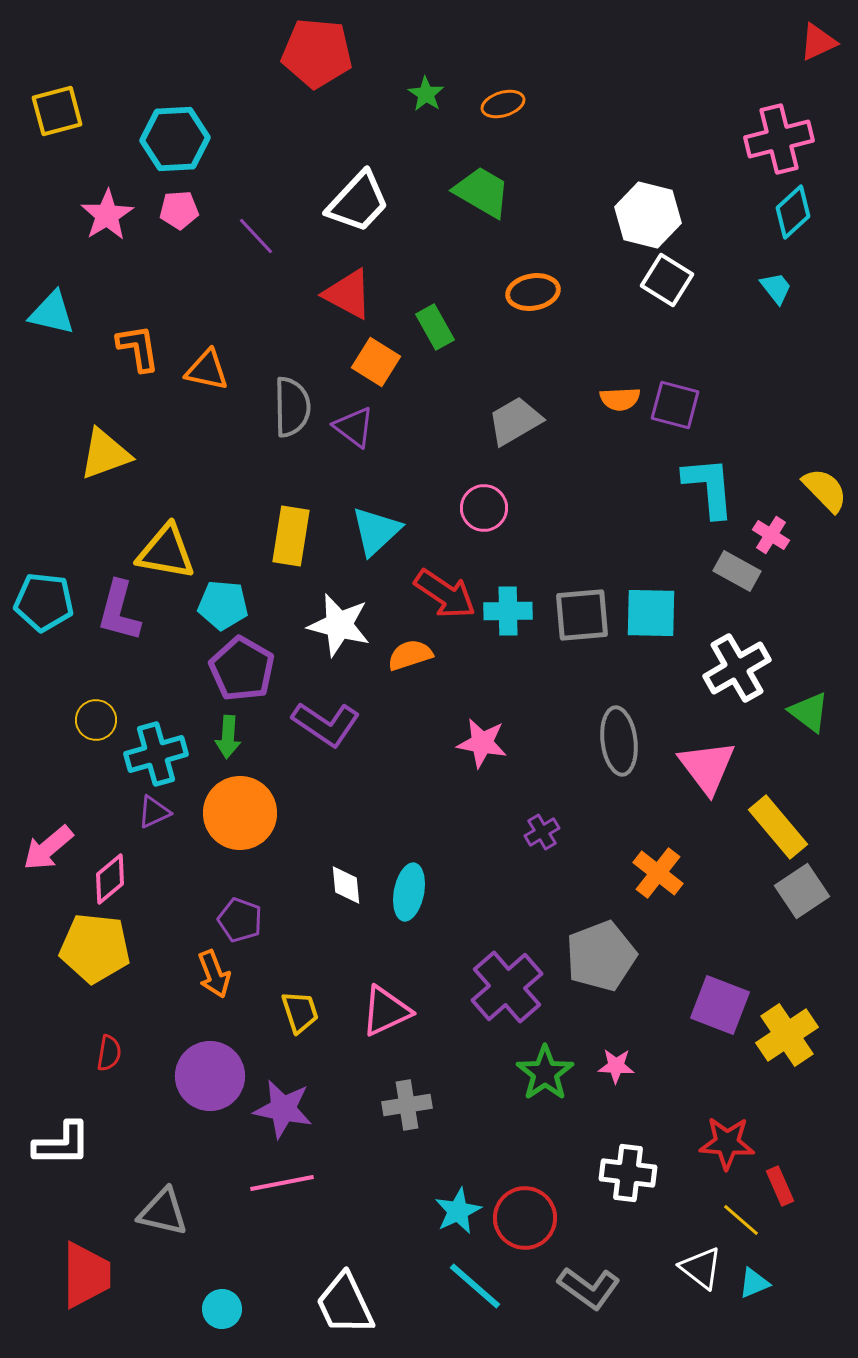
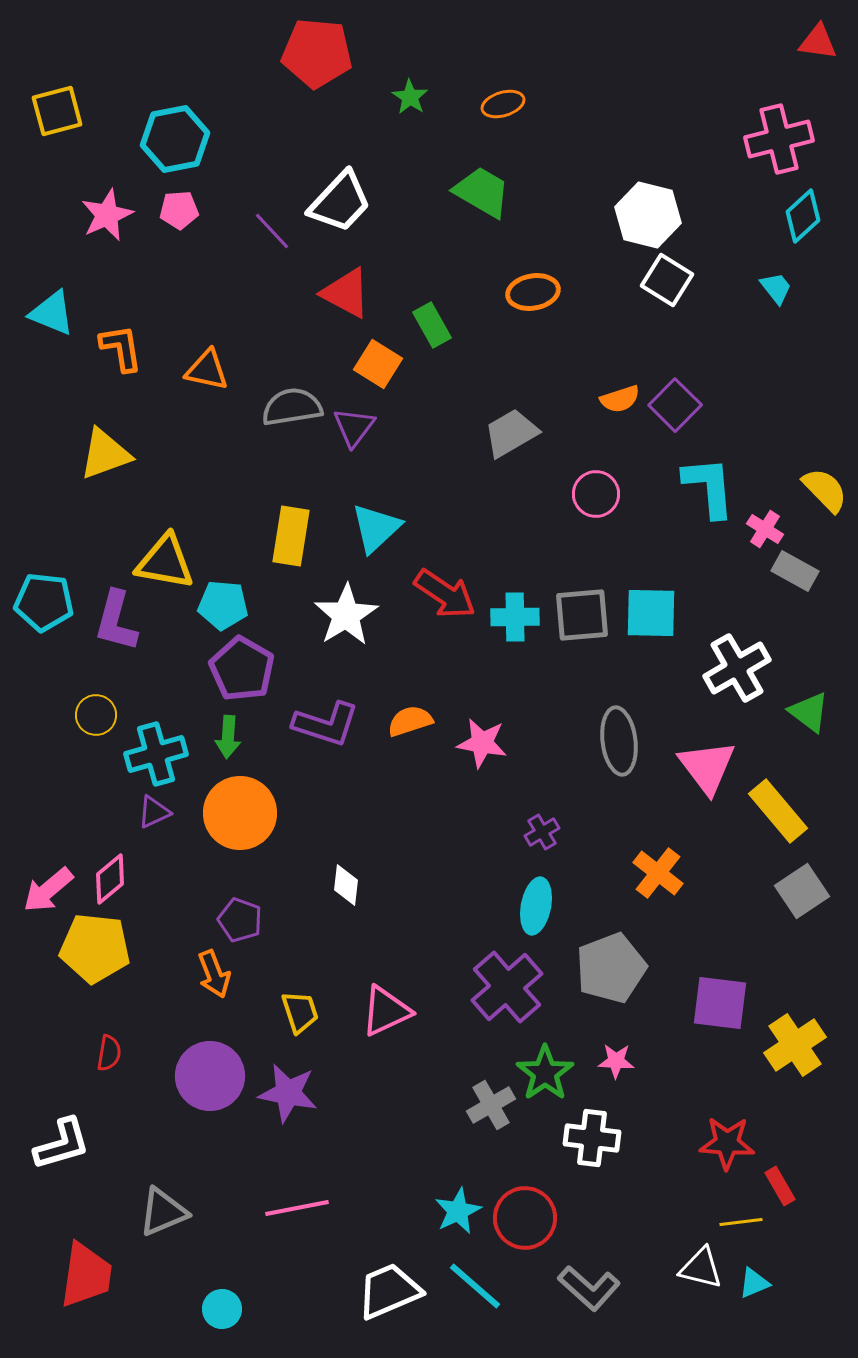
red triangle at (818, 42): rotated 33 degrees clockwise
green star at (426, 94): moved 16 px left, 3 px down
cyan hexagon at (175, 139): rotated 8 degrees counterclockwise
white trapezoid at (358, 202): moved 18 px left
cyan diamond at (793, 212): moved 10 px right, 4 px down
pink star at (107, 215): rotated 8 degrees clockwise
purple line at (256, 236): moved 16 px right, 5 px up
red triangle at (348, 294): moved 2 px left, 1 px up
cyan triangle at (52, 313): rotated 9 degrees clockwise
green rectangle at (435, 327): moved 3 px left, 2 px up
orange L-shape at (138, 348): moved 17 px left
orange square at (376, 362): moved 2 px right, 2 px down
orange semicircle at (620, 399): rotated 15 degrees counterclockwise
purple square at (675, 405): rotated 30 degrees clockwise
gray semicircle at (292, 407): rotated 98 degrees counterclockwise
gray trapezoid at (515, 421): moved 4 px left, 12 px down
purple triangle at (354, 427): rotated 30 degrees clockwise
pink circle at (484, 508): moved 112 px right, 14 px up
cyan triangle at (376, 531): moved 3 px up
pink cross at (771, 535): moved 6 px left, 6 px up
yellow triangle at (166, 552): moved 1 px left, 10 px down
gray rectangle at (737, 571): moved 58 px right
purple L-shape at (119, 611): moved 3 px left, 10 px down
cyan cross at (508, 611): moved 7 px right, 6 px down
white star at (339, 625): moved 7 px right, 10 px up; rotated 26 degrees clockwise
orange semicircle at (410, 655): moved 66 px down
yellow circle at (96, 720): moved 5 px up
purple L-shape at (326, 724): rotated 16 degrees counterclockwise
yellow rectangle at (778, 827): moved 16 px up
pink arrow at (48, 848): moved 42 px down
white diamond at (346, 885): rotated 12 degrees clockwise
cyan ellipse at (409, 892): moved 127 px right, 14 px down
gray pentagon at (601, 956): moved 10 px right, 12 px down
purple square at (720, 1005): moved 2 px up; rotated 14 degrees counterclockwise
yellow cross at (787, 1035): moved 8 px right, 10 px down
pink star at (616, 1066): moved 5 px up
gray cross at (407, 1105): moved 84 px right; rotated 21 degrees counterclockwise
purple star at (283, 1109): moved 5 px right, 16 px up
white L-shape at (62, 1144): rotated 16 degrees counterclockwise
white cross at (628, 1173): moved 36 px left, 35 px up
pink line at (282, 1183): moved 15 px right, 25 px down
red rectangle at (780, 1186): rotated 6 degrees counterclockwise
gray triangle at (163, 1212): rotated 36 degrees counterclockwise
yellow line at (741, 1220): moved 2 px down; rotated 48 degrees counterclockwise
white triangle at (701, 1268): rotated 24 degrees counterclockwise
red trapezoid at (86, 1275): rotated 8 degrees clockwise
gray L-shape at (589, 1288): rotated 6 degrees clockwise
white trapezoid at (345, 1304): moved 44 px right, 13 px up; rotated 92 degrees clockwise
